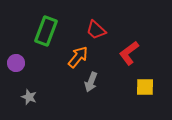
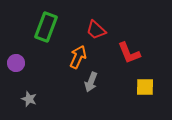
green rectangle: moved 4 px up
red L-shape: rotated 75 degrees counterclockwise
orange arrow: rotated 15 degrees counterclockwise
gray star: moved 2 px down
